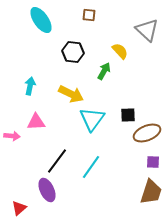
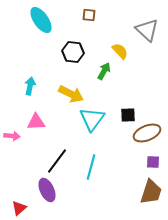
cyan line: rotated 20 degrees counterclockwise
